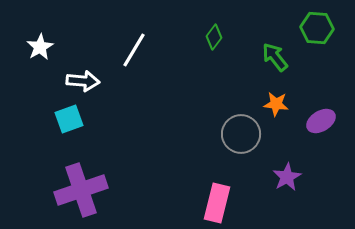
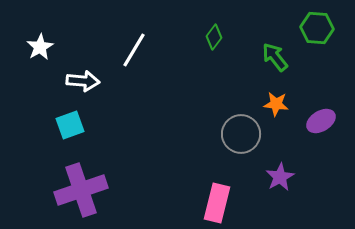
cyan square: moved 1 px right, 6 px down
purple star: moved 7 px left
